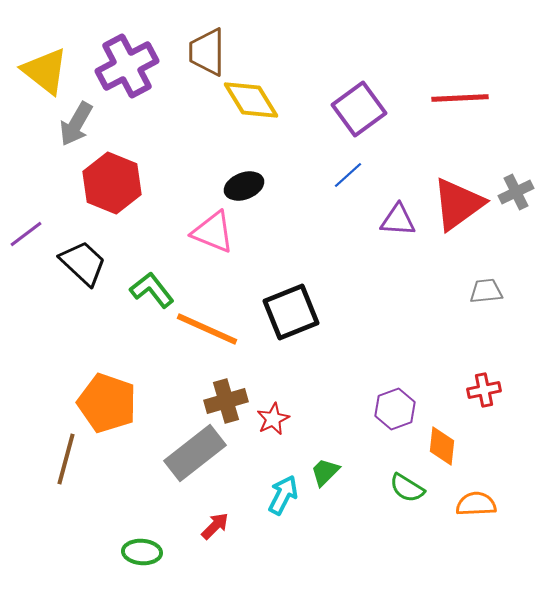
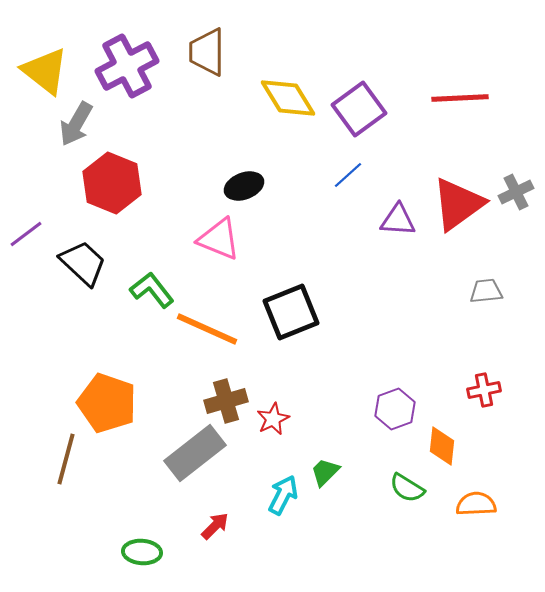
yellow diamond: moved 37 px right, 2 px up
pink triangle: moved 6 px right, 7 px down
